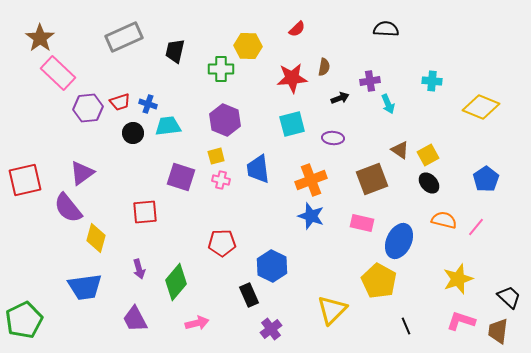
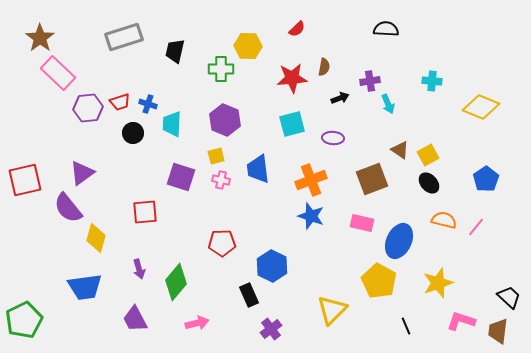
gray rectangle at (124, 37): rotated 6 degrees clockwise
cyan trapezoid at (168, 126): moved 4 px right, 2 px up; rotated 80 degrees counterclockwise
yellow star at (458, 279): moved 20 px left, 4 px down
